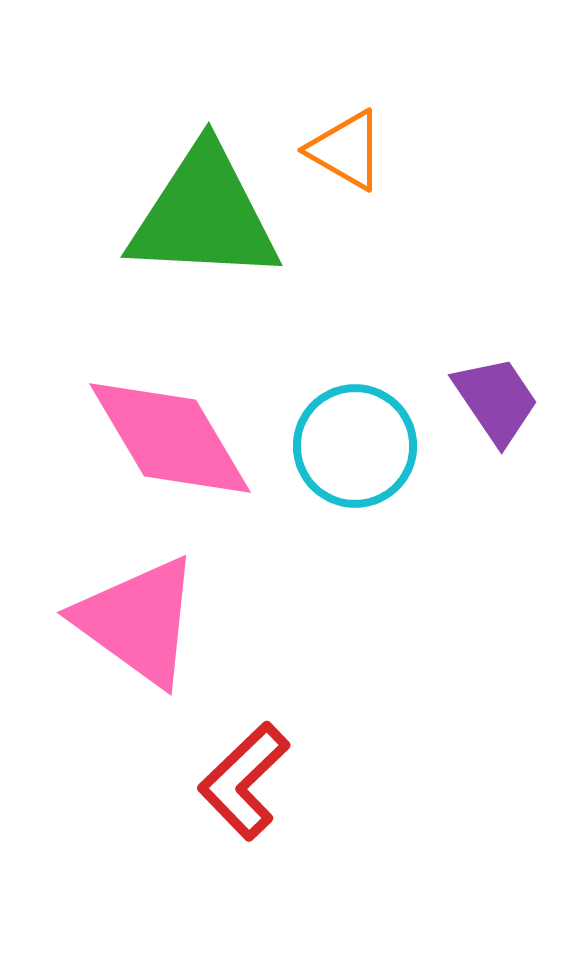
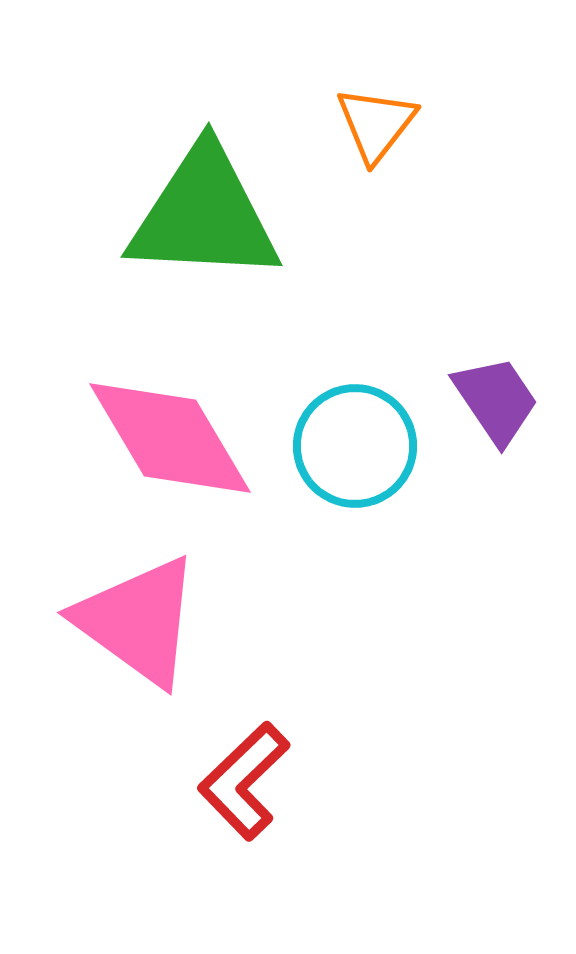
orange triangle: moved 30 px right, 26 px up; rotated 38 degrees clockwise
